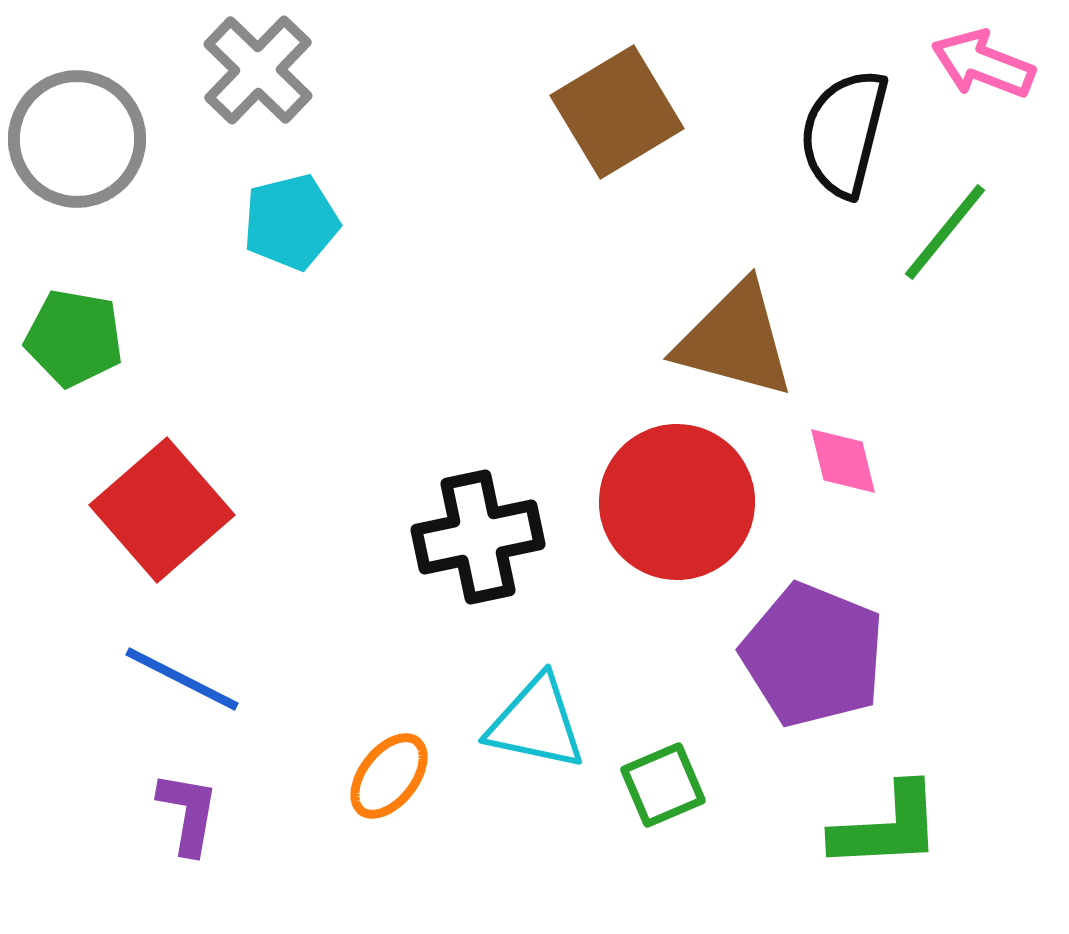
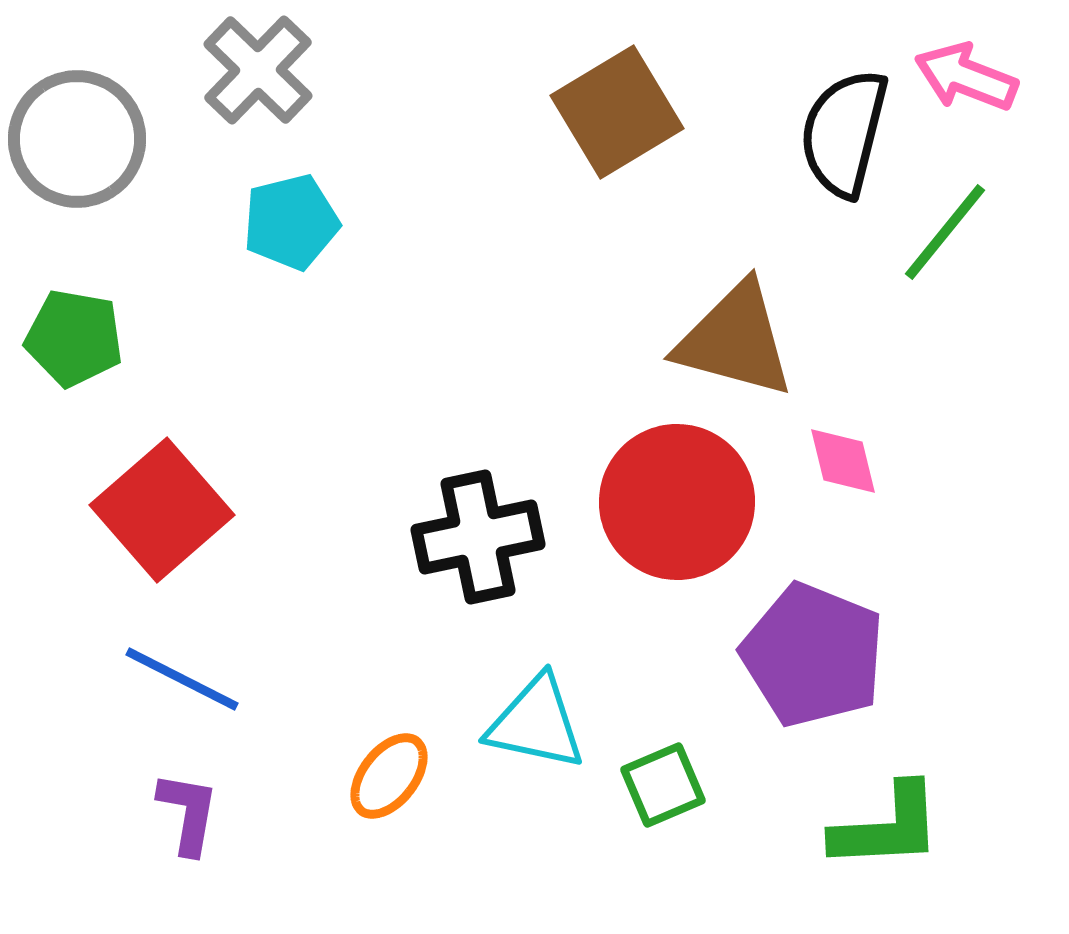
pink arrow: moved 17 px left, 13 px down
